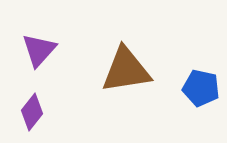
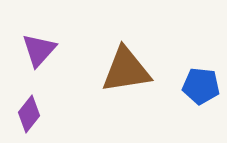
blue pentagon: moved 2 px up; rotated 6 degrees counterclockwise
purple diamond: moved 3 px left, 2 px down
